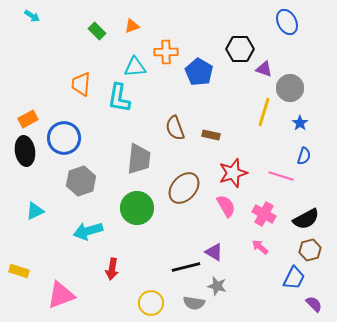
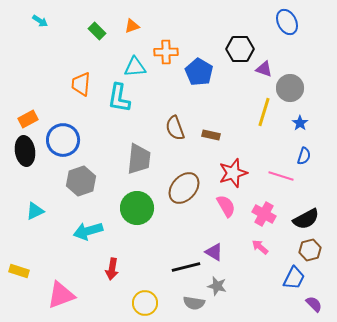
cyan arrow at (32, 16): moved 8 px right, 5 px down
blue circle at (64, 138): moved 1 px left, 2 px down
yellow circle at (151, 303): moved 6 px left
